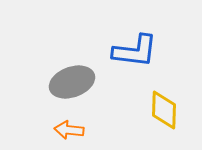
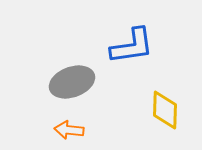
blue L-shape: moved 3 px left, 5 px up; rotated 15 degrees counterclockwise
yellow diamond: moved 1 px right
